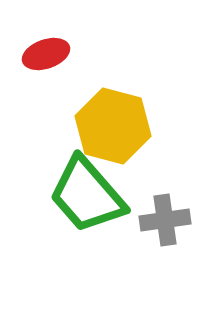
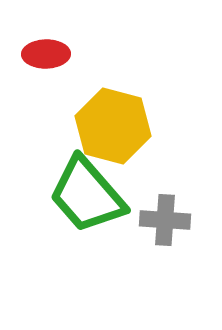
red ellipse: rotated 18 degrees clockwise
gray cross: rotated 12 degrees clockwise
